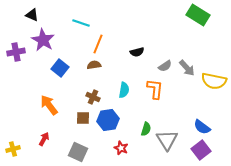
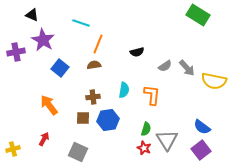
orange L-shape: moved 3 px left, 6 px down
brown cross: rotated 32 degrees counterclockwise
red star: moved 23 px right
